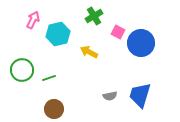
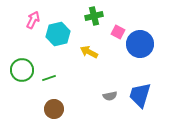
green cross: rotated 18 degrees clockwise
blue circle: moved 1 px left, 1 px down
